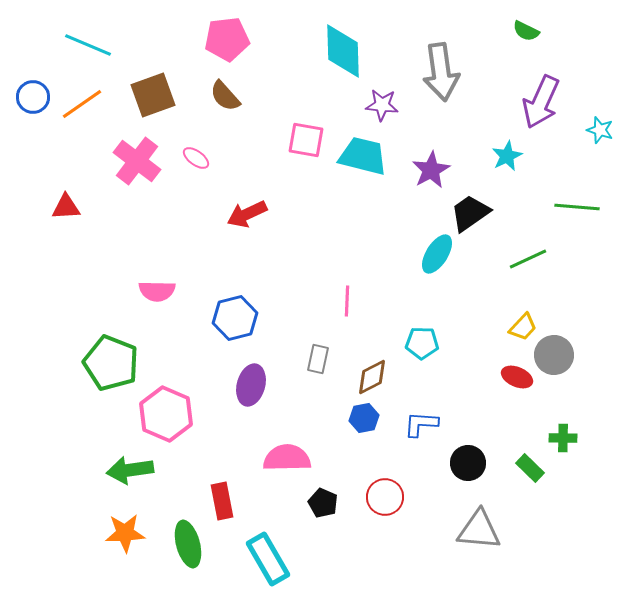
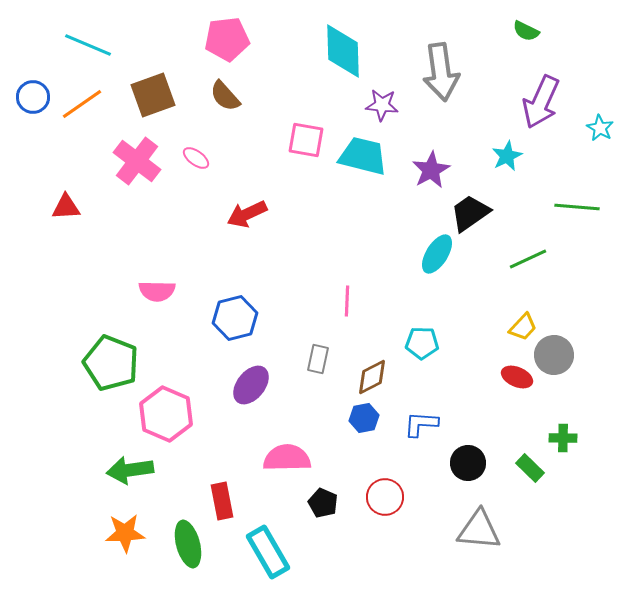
cyan star at (600, 130): moved 2 px up; rotated 12 degrees clockwise
purple ellipse at (251, 385): rotated 24 degrees clockwise
cyan rectangle at (268, 559): moved 7 px up
